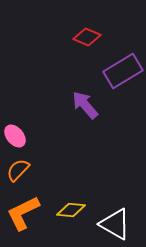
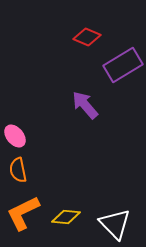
purple rectangle: moved 6 px up
orange semicircle: rotated 55 degrees counterclockwise
yellow diamond: moved 5 px left, 7 px down
white triangle: rotated 16 degrees clockwise
